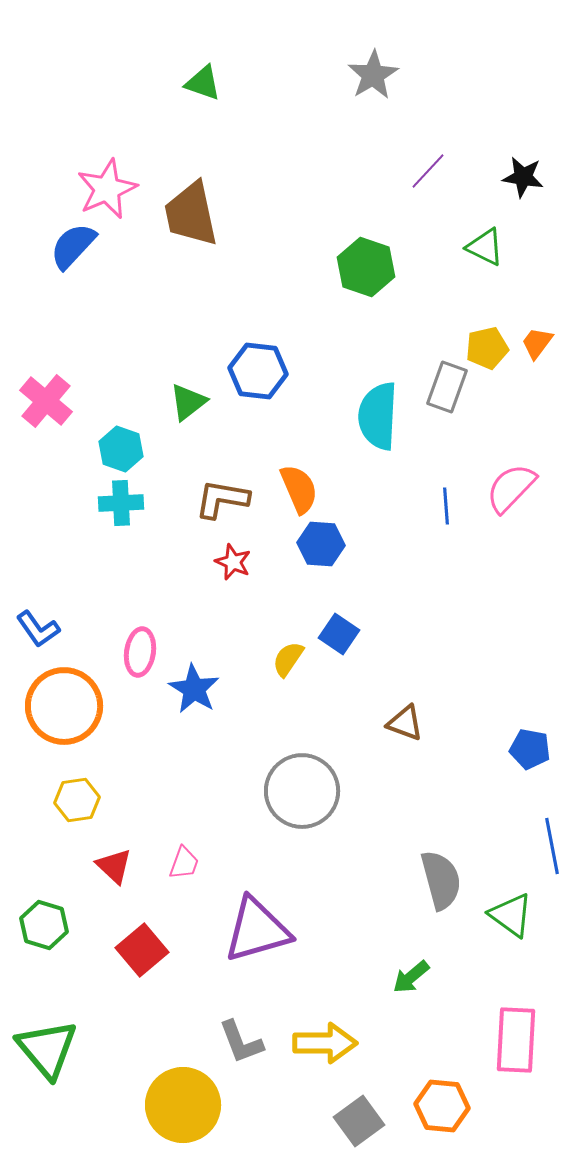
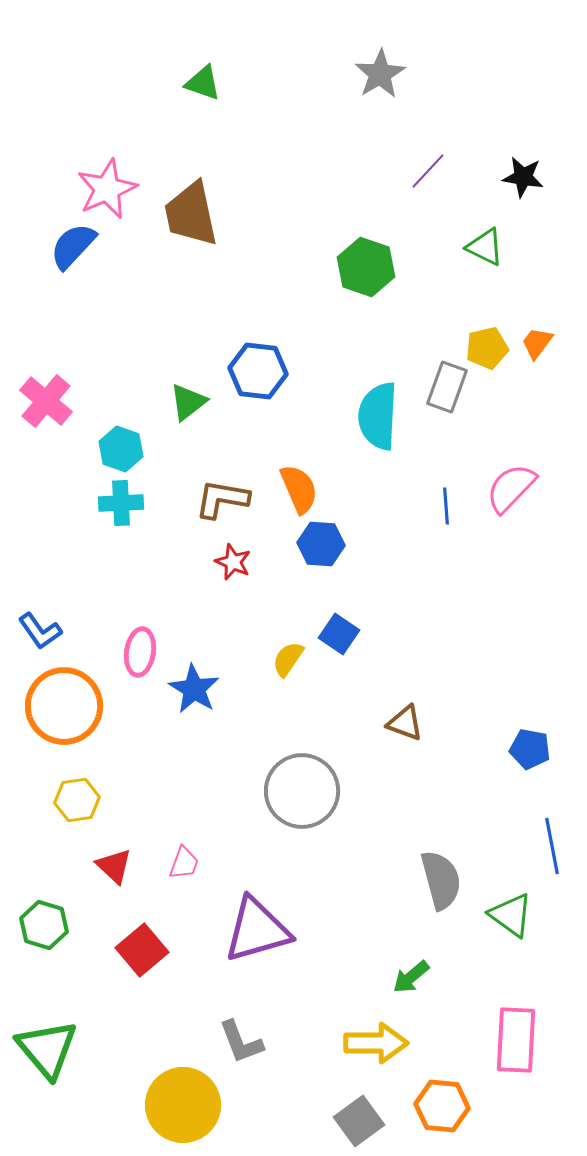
gray star at (373, 75): moved 7 px right, 1 px up
blue L-shape at (38, 629): moved 2 px right, 2 px down
yellow arrow at (325, 1043): moved 51 px right
